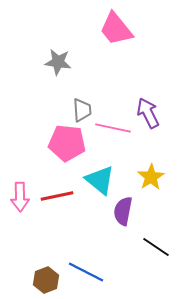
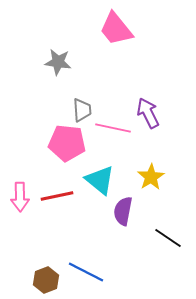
black line: moved 12 px right, 9 px up
